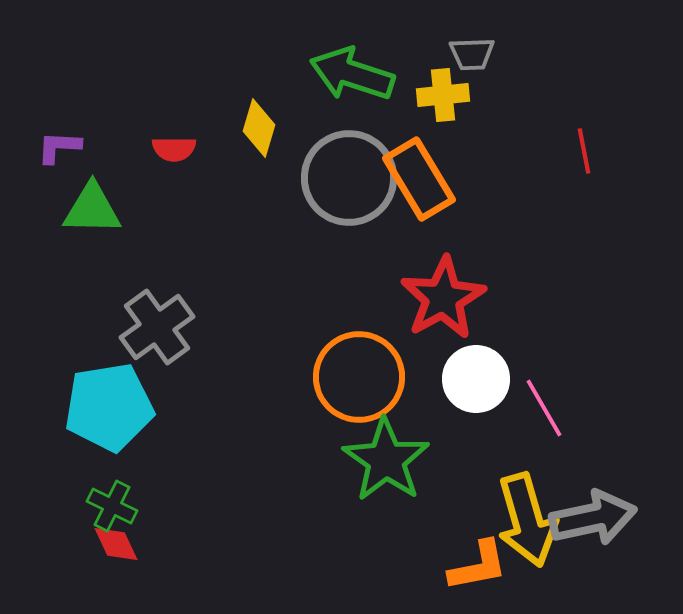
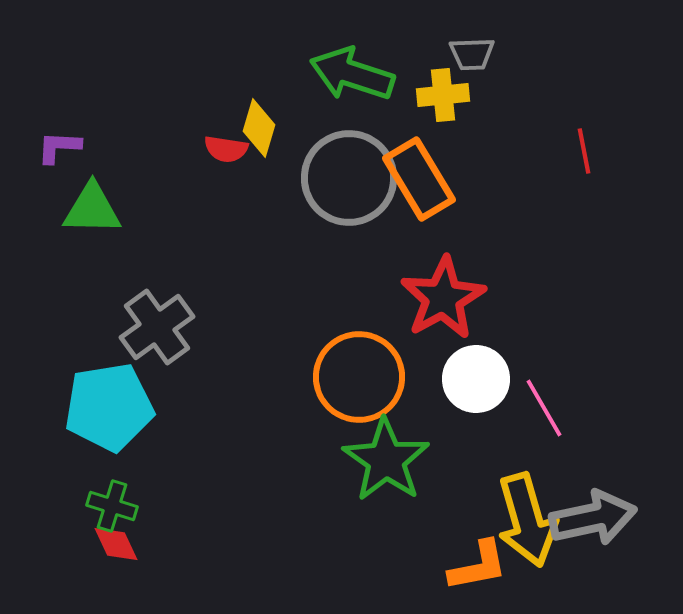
red semicircle: moved 52 px right; rotated 9 degrees clockwise
green cross: rotated 9 degrees counterclockwise
